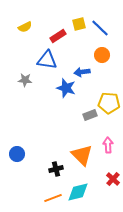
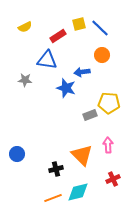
red cross: rotated 24 degrees clockwise
